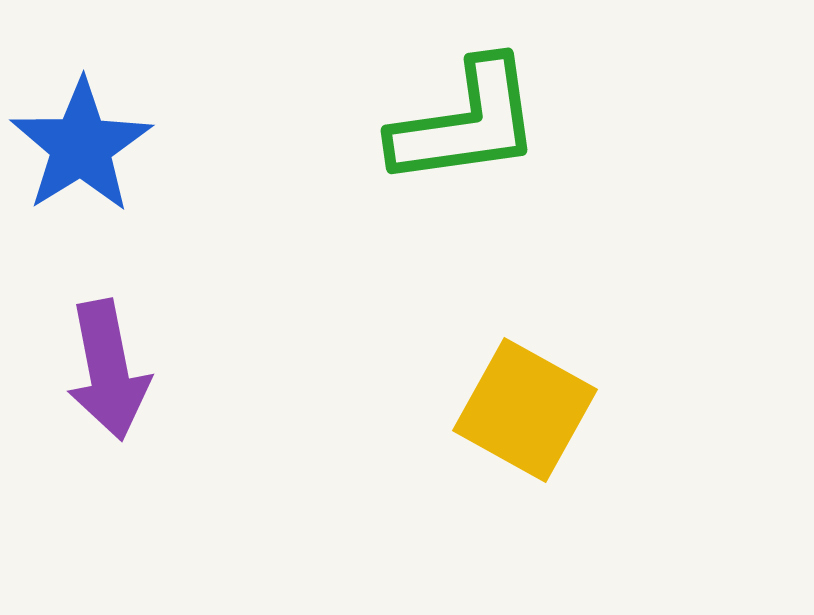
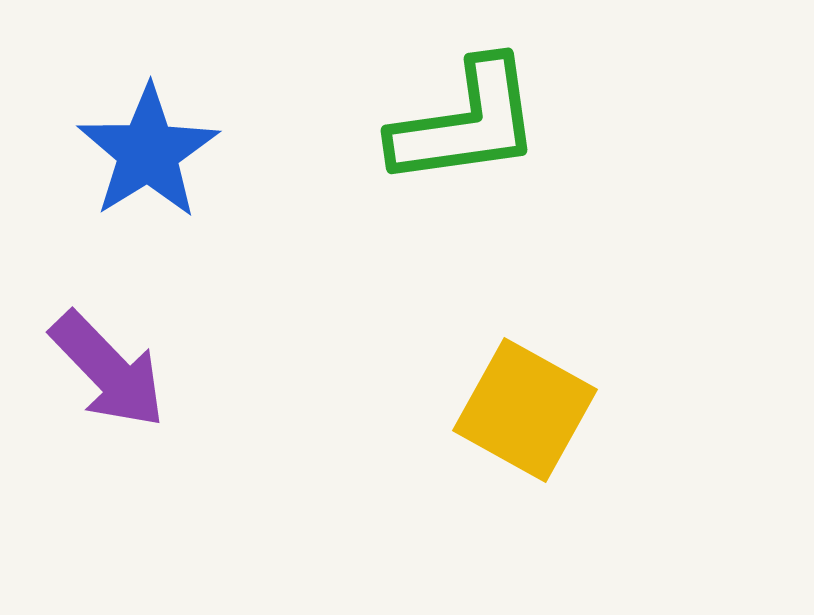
blue star: moved 67 px right, 6 px down
purple arrow: rotated 33 degrees counterclockwise
